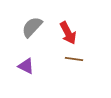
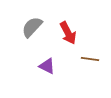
brown line: moved 16 px right
purple triangle: moved 21 px right
